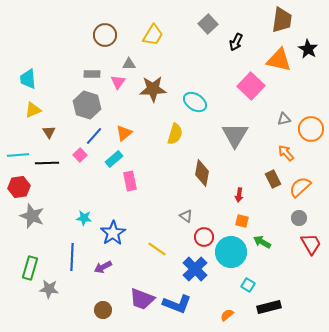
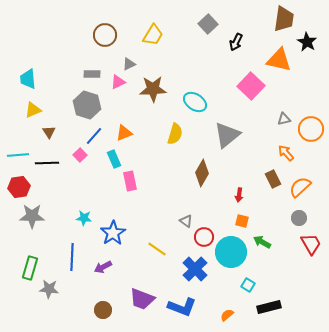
brown trapezoid at (282, 20): moved 2 px right, 1 px up
black star at (308, 49): moved 1 px left, 7 px up
gray triangle at (129, 64): rotated 24 degrees counterclockwise
pink triangle at (118, 82): rotated 28 degrees clockwise
orange triangle at (124, 133): rotated 18 degrees clockwise
gray triangle at (235, 135): moved 8 px left; rotated 20 degrees clockwise
cyan rectangle at (114, 159): rotated 72 degrees counterclockwise
brown diamond at (202, 173): rotated 20 degrees clockwise
gray star at (32, 216): rotated 20 degrees counterclockwise
gray triangle at (186, 216): moved 5 px down
blue L-shape at (177, 304): moved 5 px right, 3 px down
